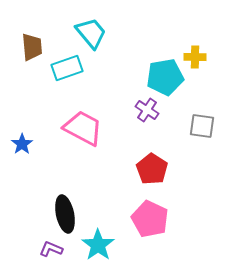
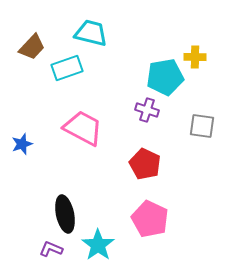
cyan trapezoid: rotated 36 degrees counterclockwise
brown trapezoid: rotated 48 degrees clockwise
purple cross: rotated 15 degrees counterclockwise
blue star: rotated 15 degrees clockwise
red pentagon: moved 7 px left, 5 px up; rotated 8 degrees counterclockwise
